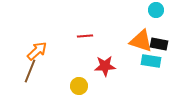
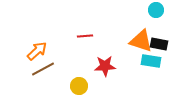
brown line: moved 13 px right, 2 px up; rotated 40 degrees clockwise
